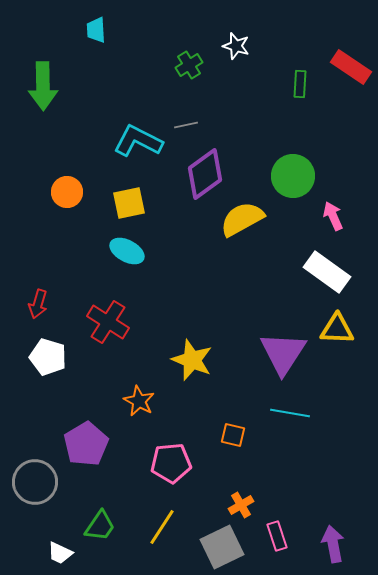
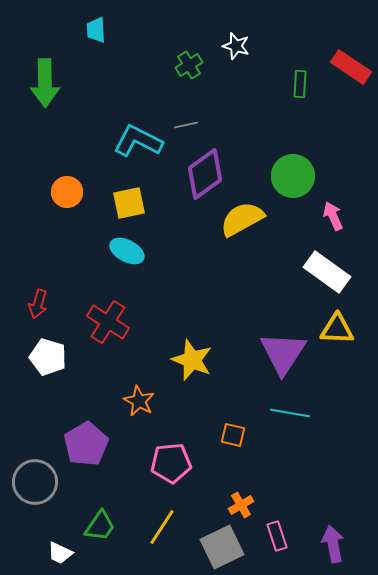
green arrow: moved 2 px right, 3 px up
